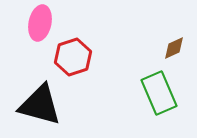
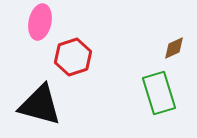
pink ellipse: moved 1 px up
green rectangle: rotated 6 degrees clockwise
